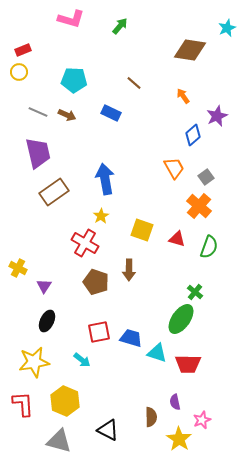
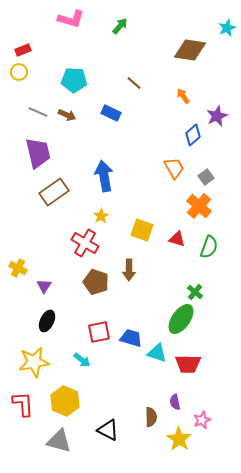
blue arrow at (105, 179): moved 1 px left, 3 px up
